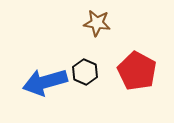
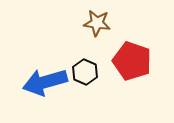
red pentagon: moved 5 px left, 10 px up; rotated 9 degrees counterclockwise
